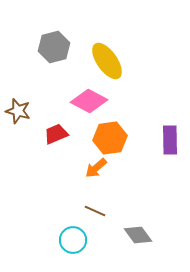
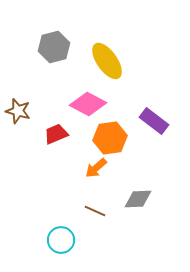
pink diamond: moved 1 px left, 3 px down
purple rectangle: moved 16 px left, 19 px up; rotated 52 degrees counterclockwise
gray diamond: moved 36 px up; rotated 56 degrees counterclockwise
cyan circle: moved 12 px left
